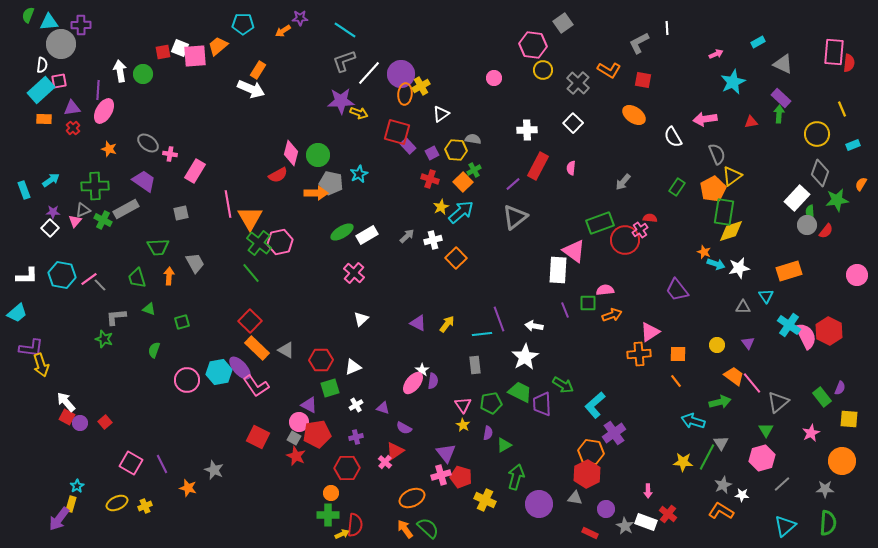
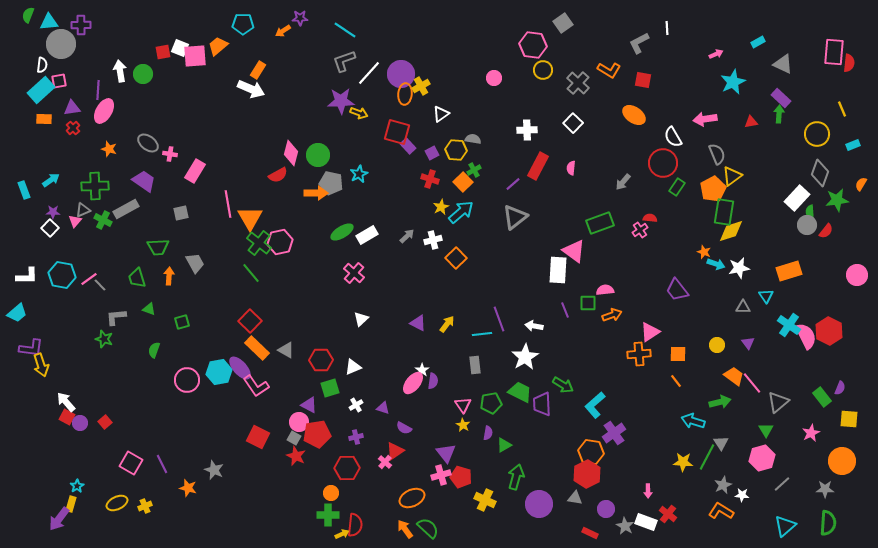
red circle at (625, 240): moved 38 px right, 77 px up
